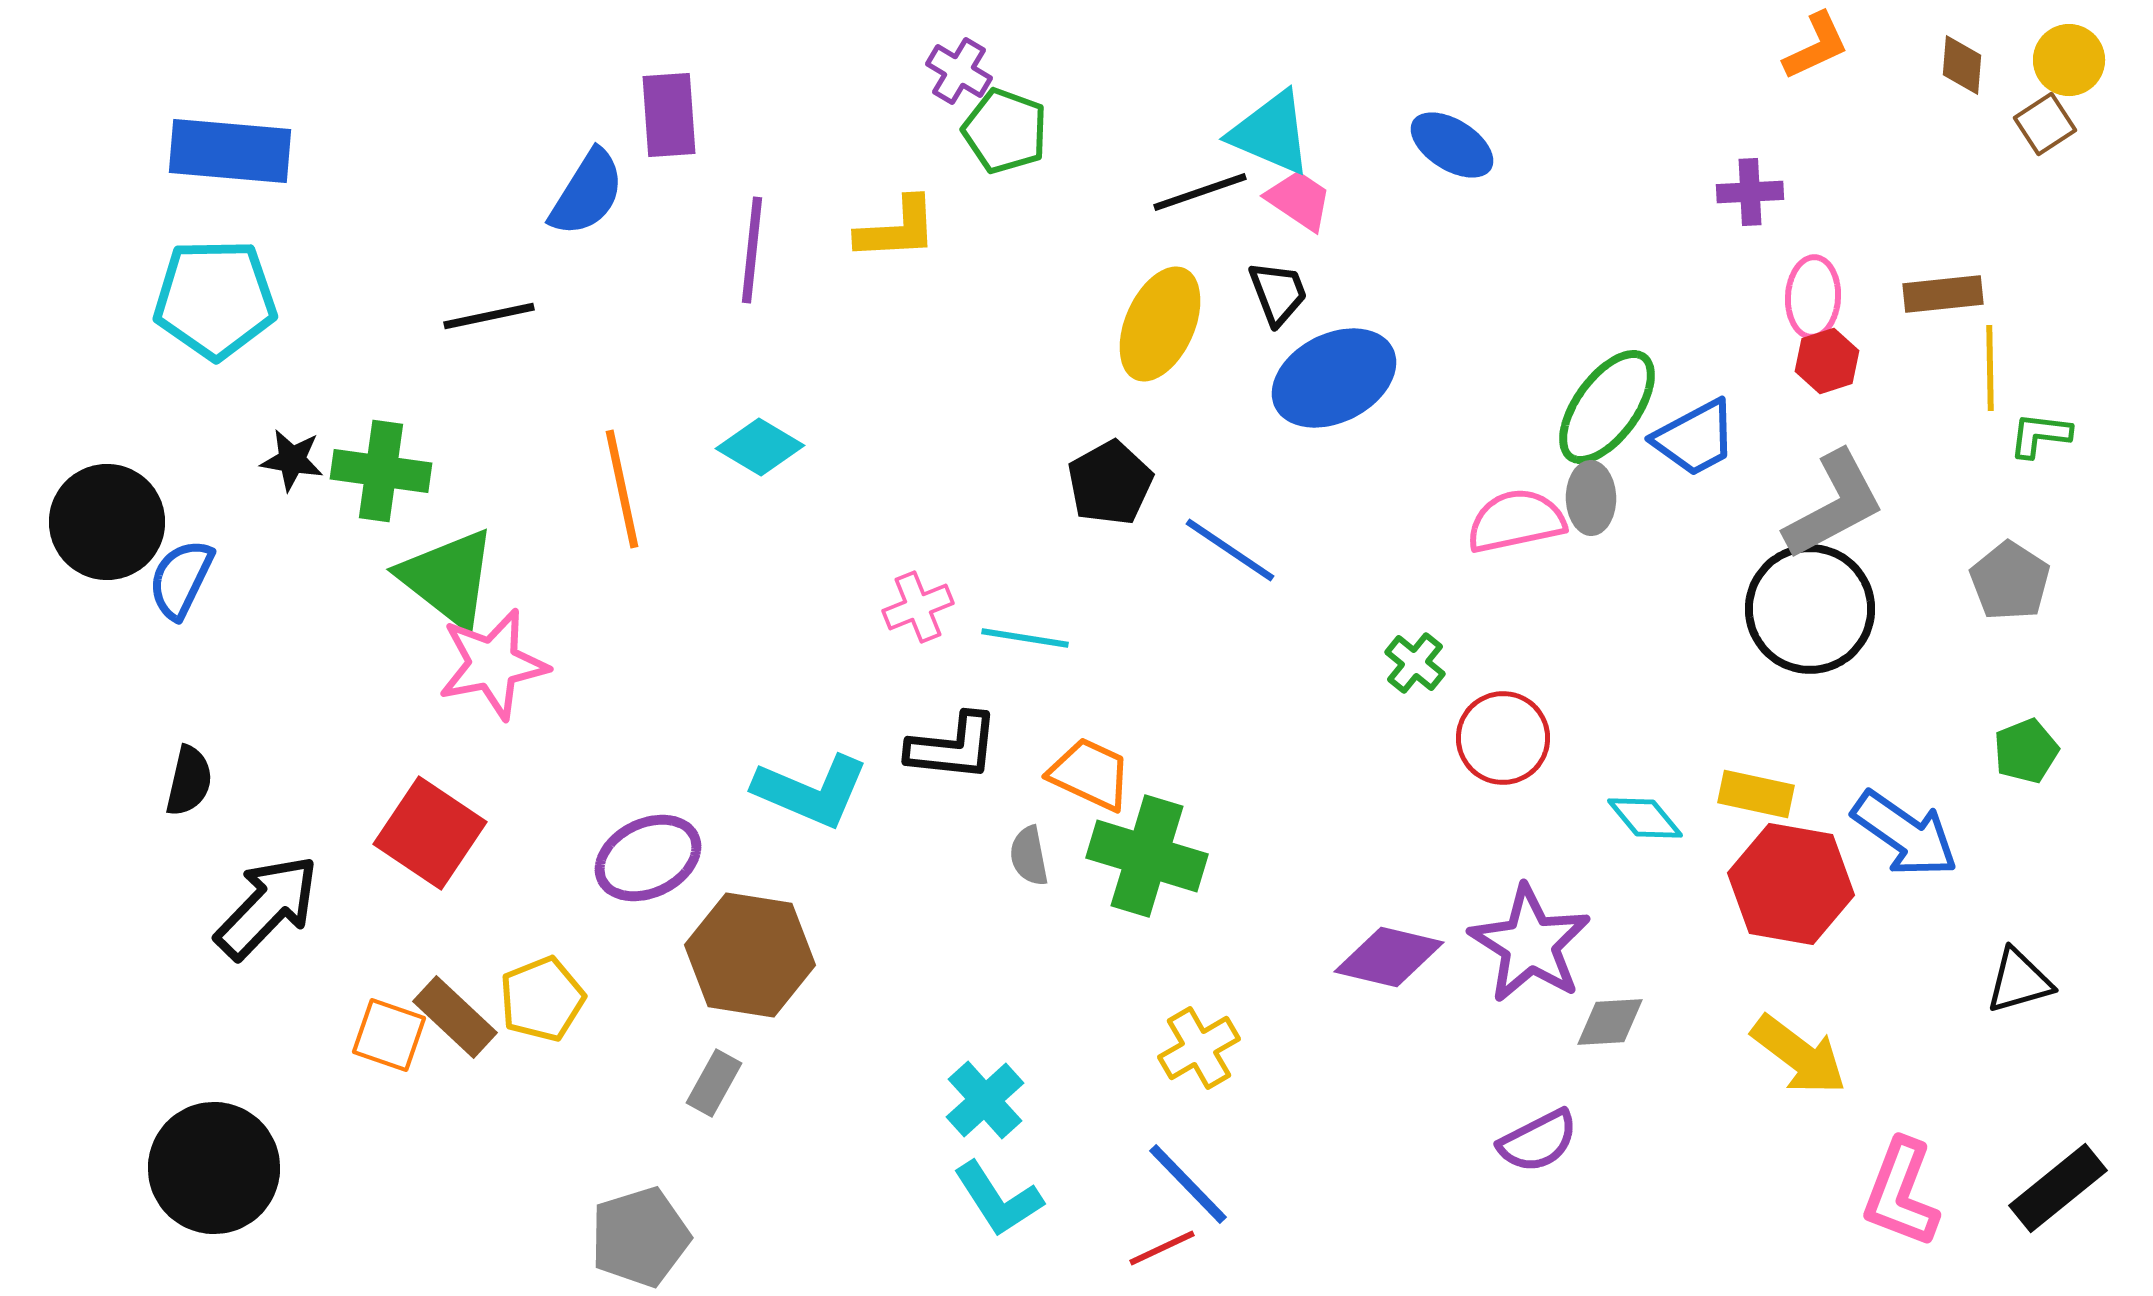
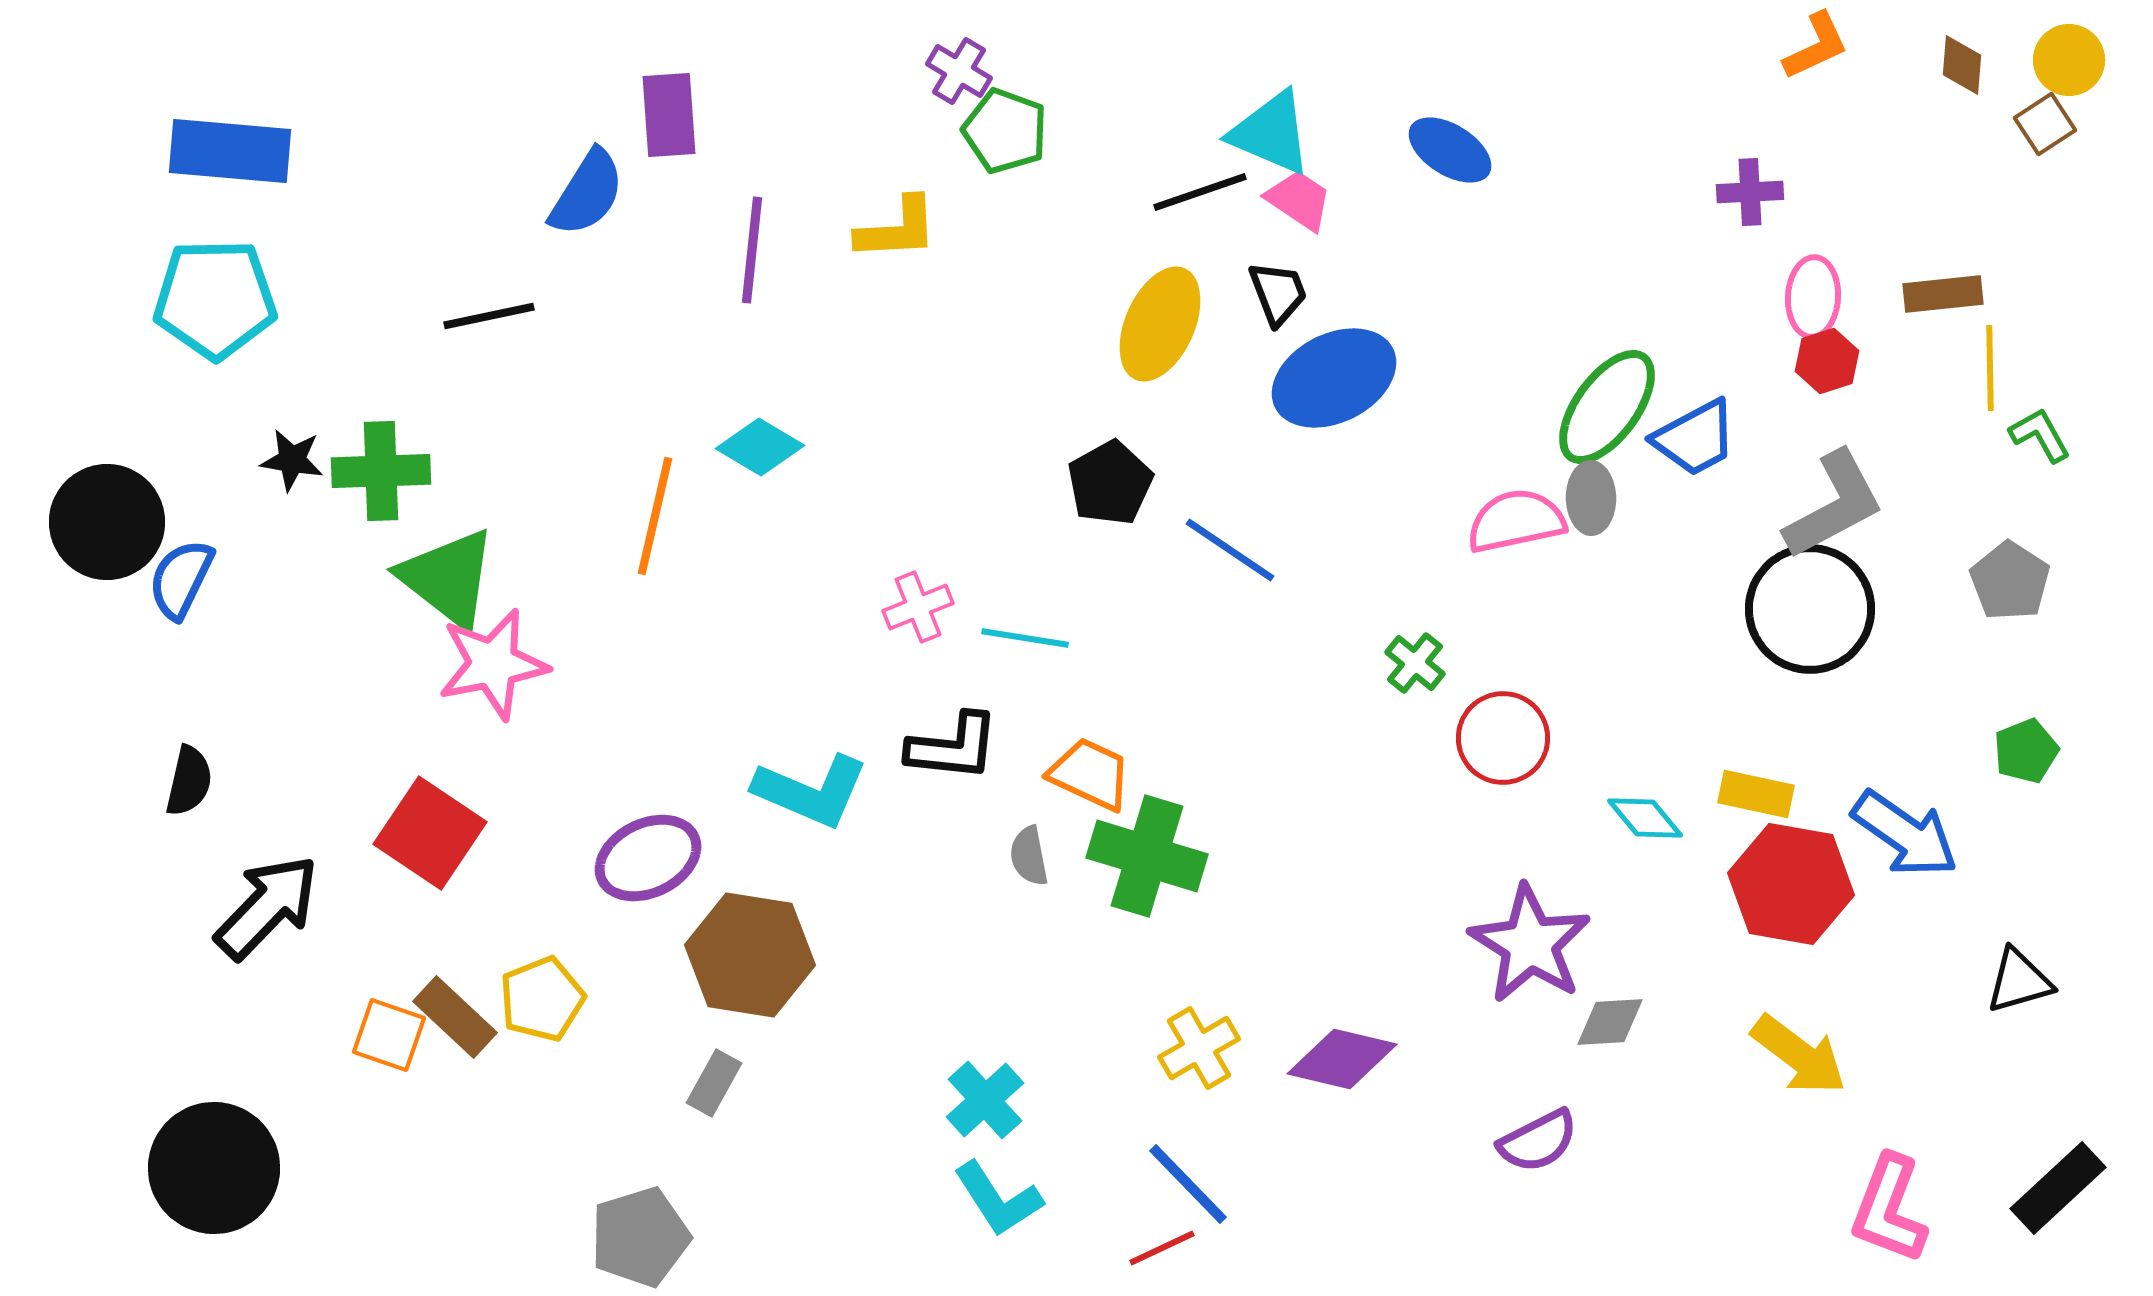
blue ellipse at (1452, 145): moved 2 px left, 5 px down
green L-shape at (2040, 435): rotated 54 degrees clockwise
green cross at (381, 471): rotated 10 degrees counterclockwise
orange line at (622, 489): moved 33 px right, 27 px down; rotated 25 degrees clockwise
purple diamond at (1389, 957): moved 47 px left, 102 px down
black rectangle at (2058, 1188): rotated 4 degrees counterclockwise
pink L-shape at (1901, 1193): moved 12 px left, 16 px down
